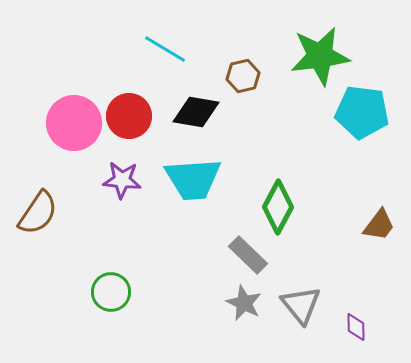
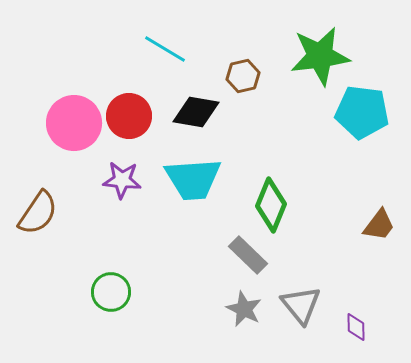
green diamond: moved 7 px left, 2 px up; rotated 6 degrees counterclockwise
gray star: moved 6 px down
